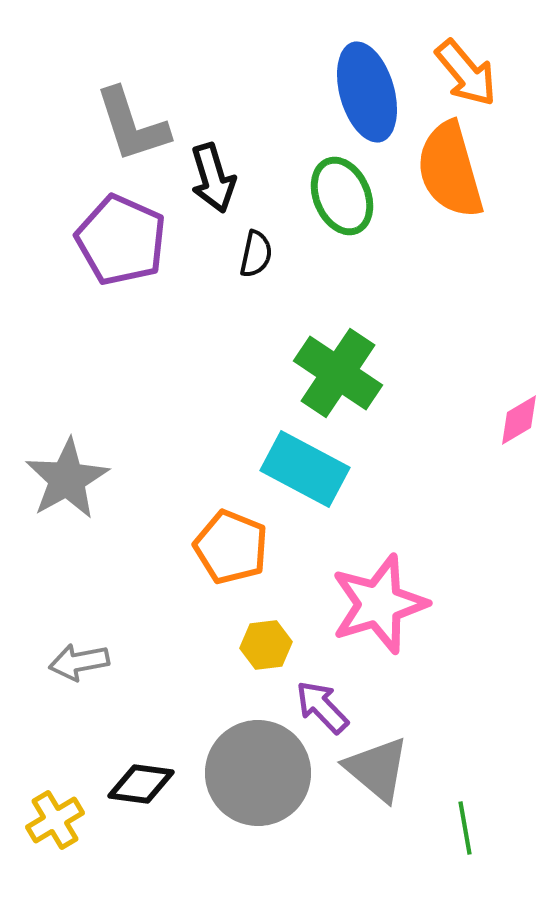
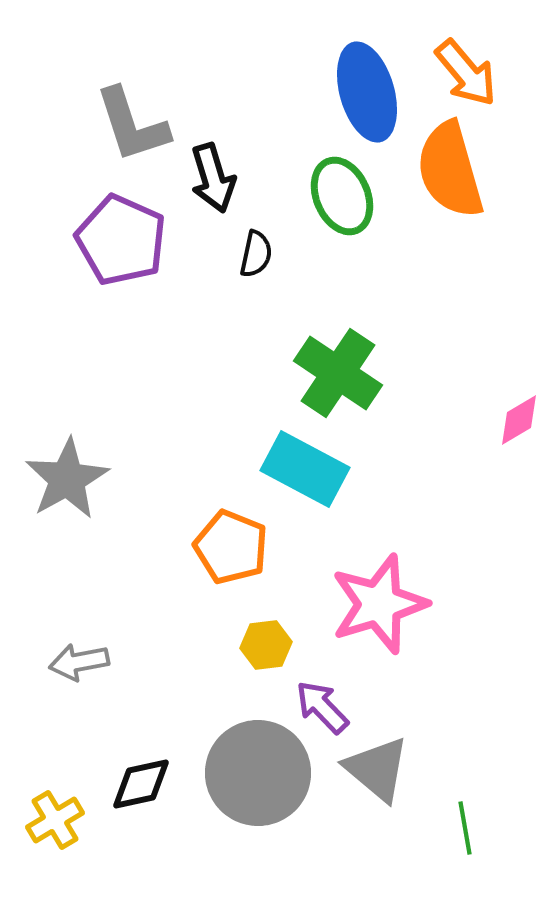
black diamond: rotated 20 degrees counterclockwise
